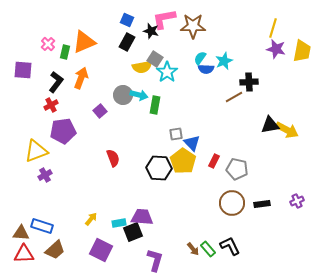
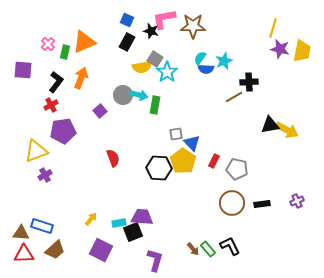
purple star at (276, 49): moved 4 px right
